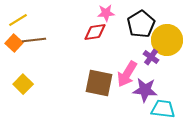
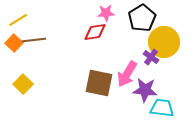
black pentagon: moved 1 px right, 6 px up
yellow circle: moved 3 px left, 2 px down
cyan trapezoid: moved 1 px left, 1 px up
